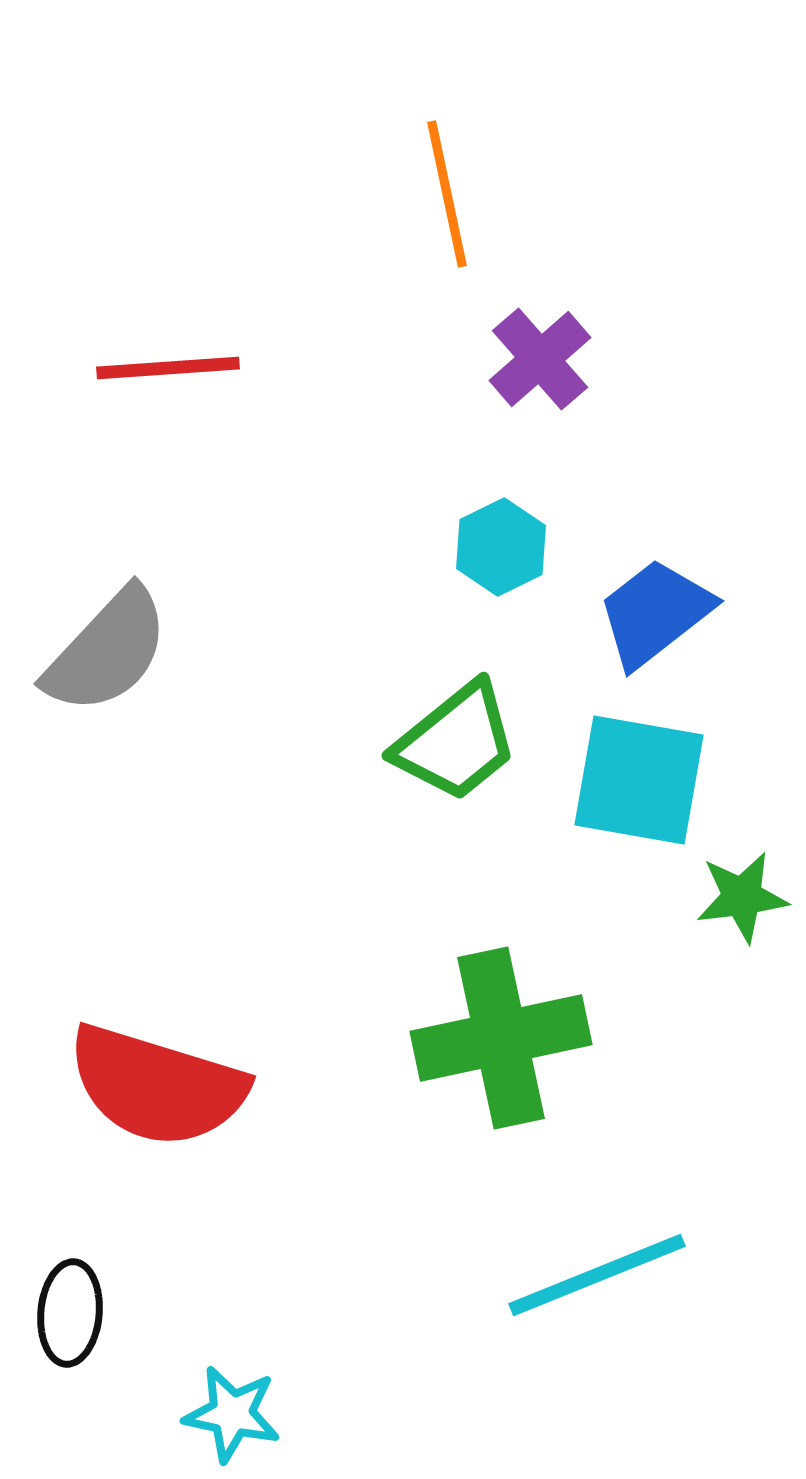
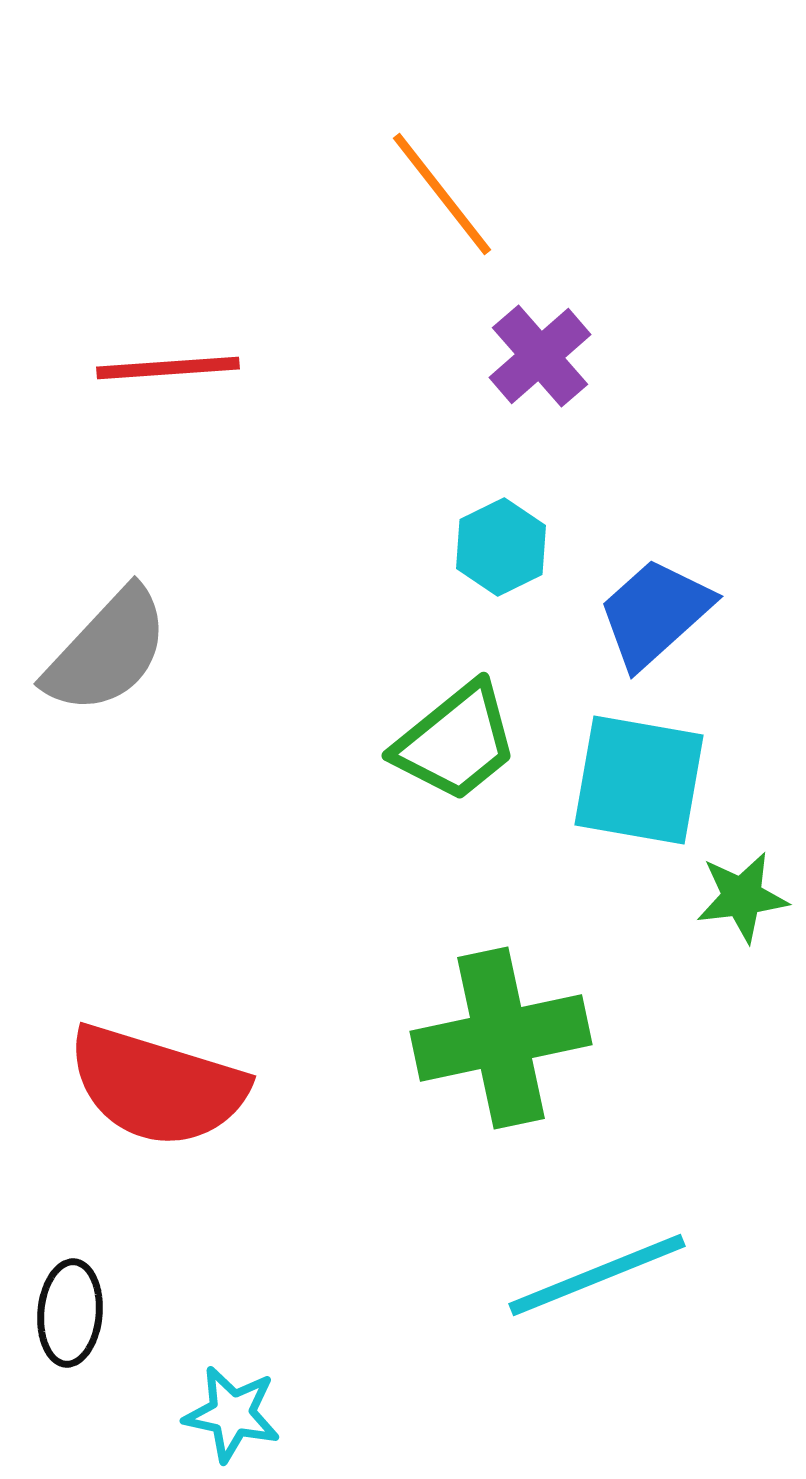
orange line: moved 5 px left; rotated 26 degrees counterclockwise
purple cross: moved 3 px up
blue trapezoid: rotated 4 degrees counterclockwise
